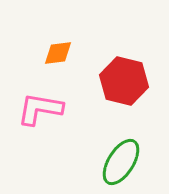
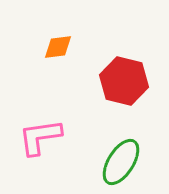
orange diamond: moved 6 px up
pink L-shape: moved 28 px down; rotated 18 degrees counterclockwise
